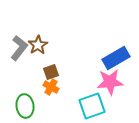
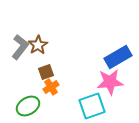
gray L-shape: moved 1 px right, 1 px up
blue rectangle: moved 2 px right, 1 px up
brown square: moved 5 px left
orange cross: rotated 28 degrees clockwise
green ellipse: moved 3 px right; rotated 65 degrees clockwise
